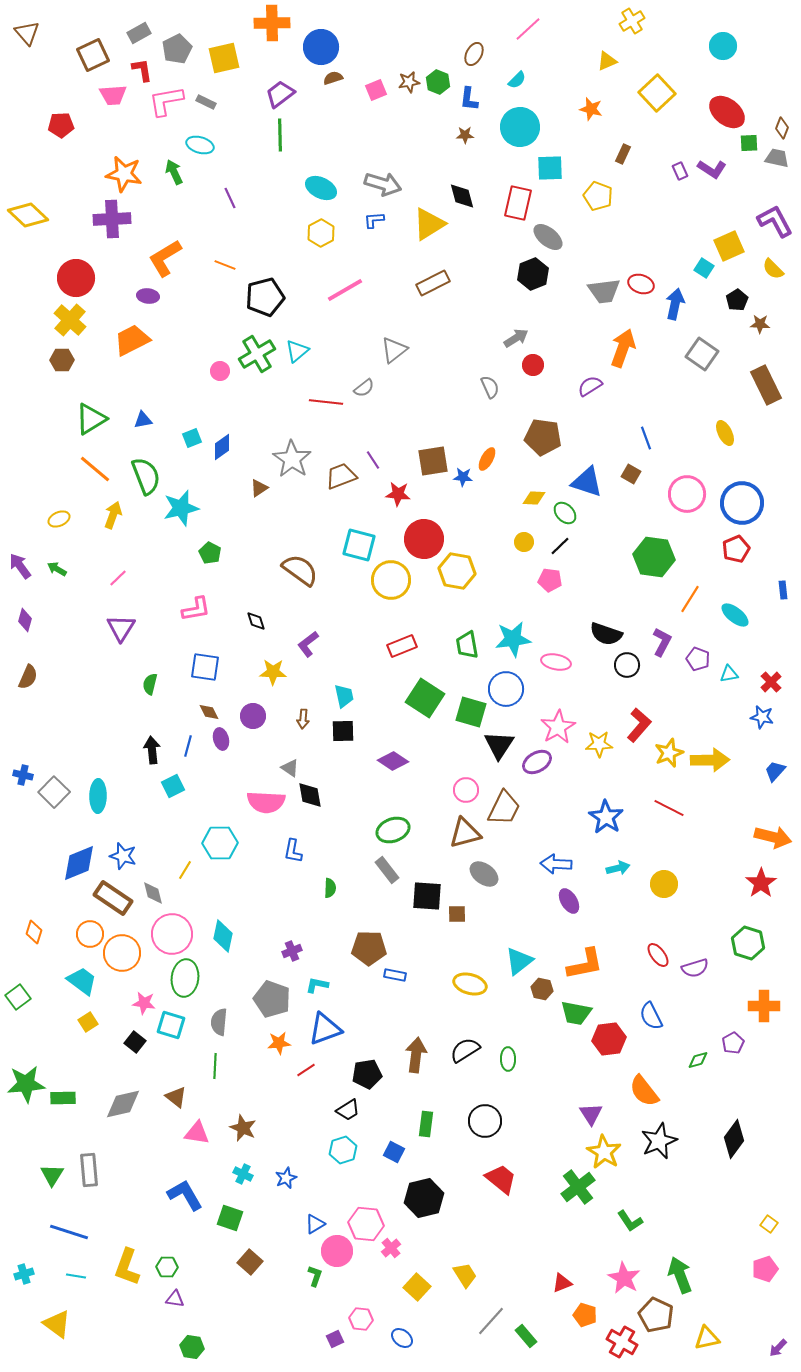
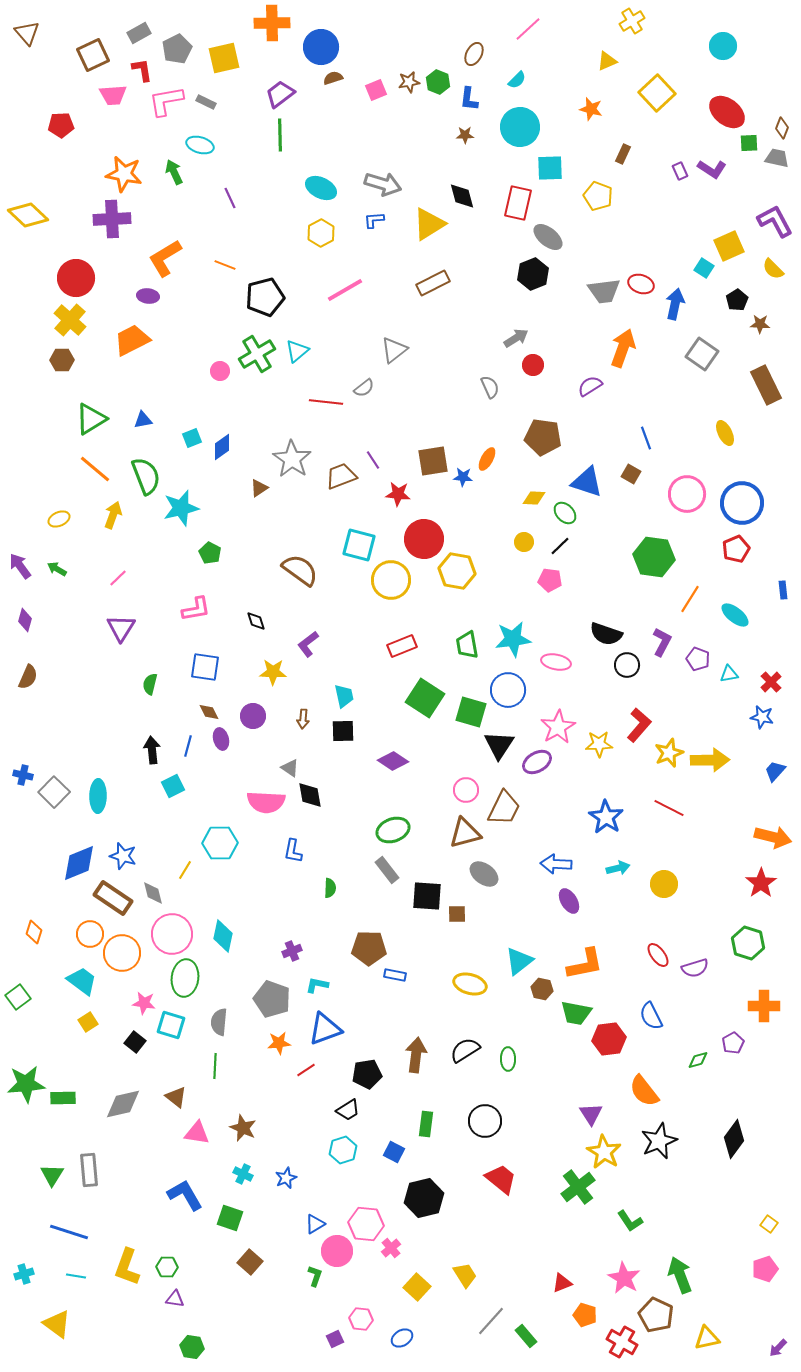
blue circle at (506, 689): moved 2 px right, 1 px down
blue ellipse at (402, 1338): rotated 70 degrees counterclockwise
